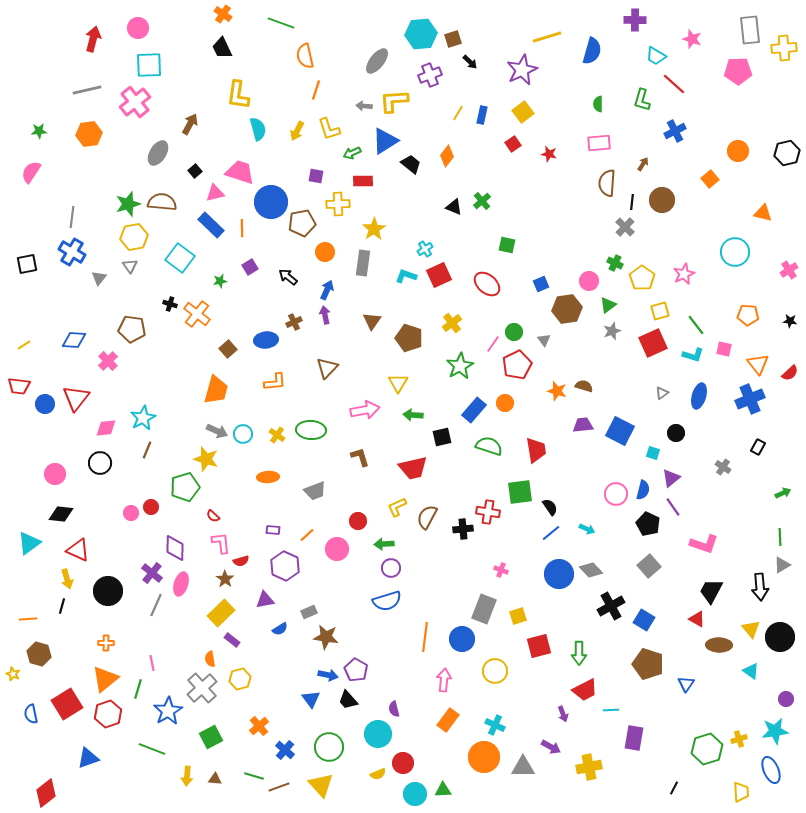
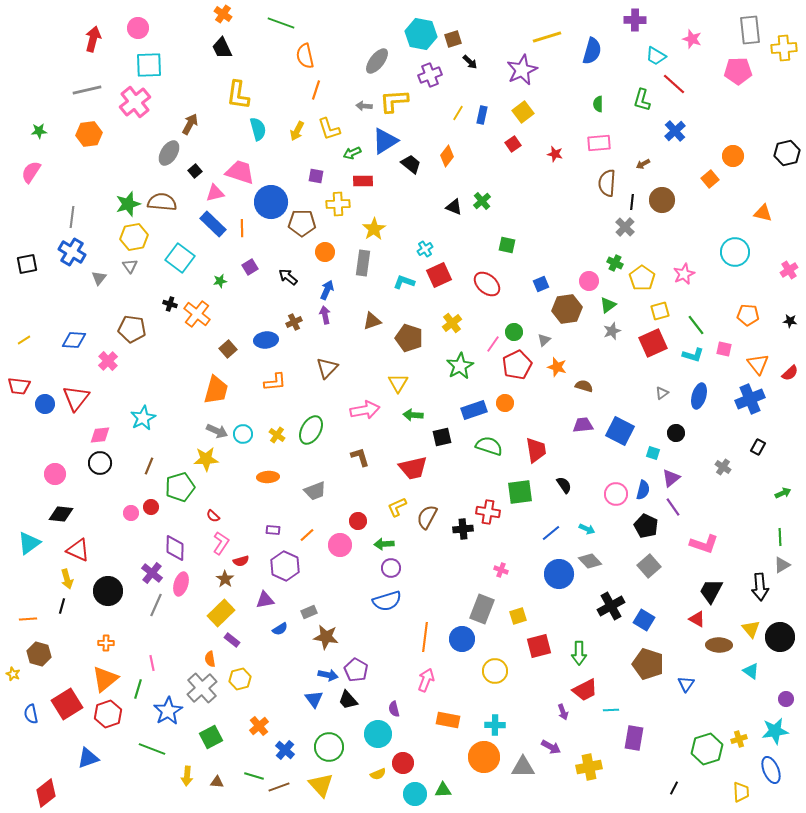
cyan hexagon at (421, 34): rotated 16 degrees clockwise
blue cross at (675, 131): rotated 15 degrees counterclockwise
orange circle at (738, 151): moved 5 px left, 5 px down
gray ellipse at (158, 153): moved 11 px right
red star at (549, 154): moved 6 px right
brown arrow at (643, 164): rotated 152 degrees counterclockwise
brown pentagon at (302, 223): rotated 12 degrees clockwise
blue rectangle at (211, 225): moved 2 px right, 1 px up
cyan L-shape at (406, 276): moved 2 px left, 6 px down
brown triangle at (372, 321): rotated 36 degrees clockwise
gray triangle at (544, 340): rotated 24 degrees clockwise
yellow line at (24, 345): moved 5 px up
orange star at (557, 391): moved 24 px up
blue rectangle at (474, 410): rotated 30 degrees clockwise
pink diamond at (106, 428): moved 6 px left, 7 px down
green ellipse at (311, 430): rotated 64 degrees counterclockwise
brown line at (147, 450): moved 2 px right, 16 px down
yellow star at (206, 459): rotated 20 degrees counterclockwise
green pentagon at (185, 487): moved 5 px left
black semicircle at (550, 507): moved 14 px right, 22 px up
black pentagon at (648, 524): moved 2 px left, 2 px down
pink L-shape at (221, 543): rotated 40 degrees clockwise
pink circle at (337, 549): moved 3 px right, 4 px up
gray diamond at (591, 570): moved 1 px left, 9 px up
gray rectangle at (484, 609): moved 2 px left
pink arrow at (444, 680): moved 18 px left; rotated 15 degrees clockwise
blue triangle at (311, 699): moved 3 px right
purple arrow at (563, 714): moved 2 px up
orange rectangle at (448, 720): rotated 65 degrees clockwise
cyan cross at (495, 725): rotated 24 degrees counterclockwise
brown triangle at (215, 779): moved 2 px right, 3 px down
